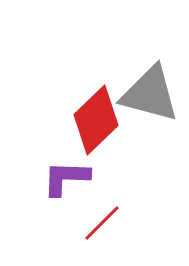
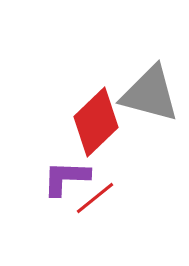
red diamond: moved 2 px down
red line: moved 7 px left, 25 px up; rotated 6 degrees clockwise
